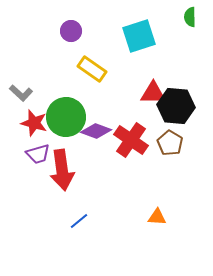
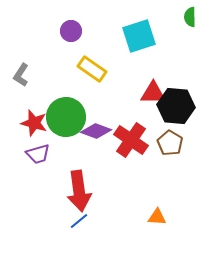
gray L-shape: moved 18 px up; rotated 80 degrees clockwise
red arrow: moved 17 px right, 21 px down
